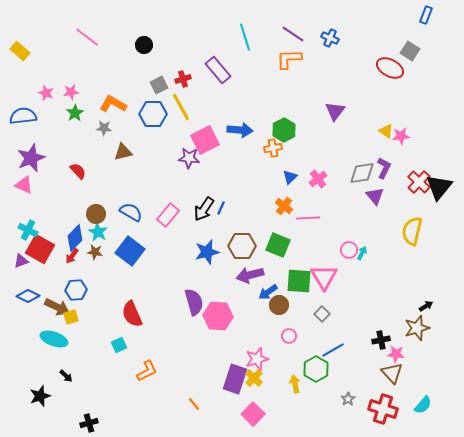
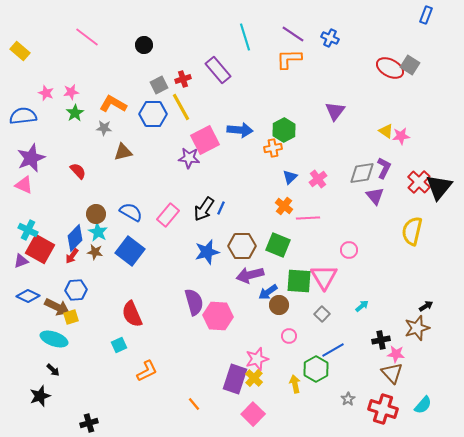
gray square at (410, 51): moved 14 px down
cyan arrow at (362, 253): moved 53 px down; rotated 24 degrees clockwise
black arrow at (66, 376): moved 13 px left, 6 px up
